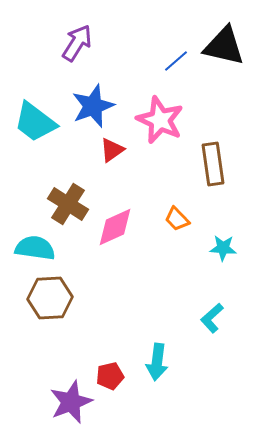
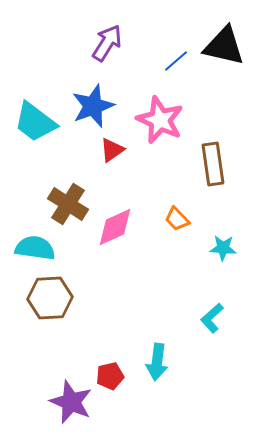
purple arrow: moved 30 px right
purple star: rotated 27 degrees counterclockwise
